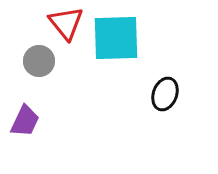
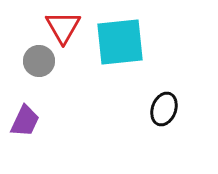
red triangle: moved 3 px left, 4 px down; rotated 9 degrees clockwise
cyan square: moved 4 px right, 4 px down; rotated 4 degrees counterclockwise
black ellipse: moved 1 px left, 15 px down
